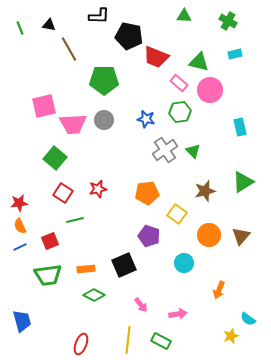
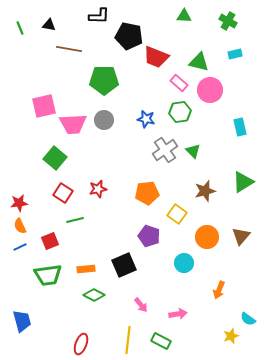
brown line at (69, 49): rotated 50 degrees counterclockwise
orange circle at (209, 235): moved 2 px left, 2 px down
